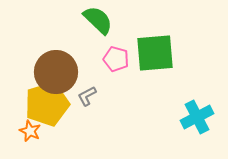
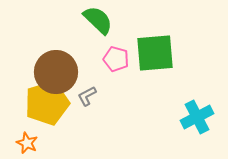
yellow pentagon: moved 1 px up
orange star: moved 3 px left, 12 px down
